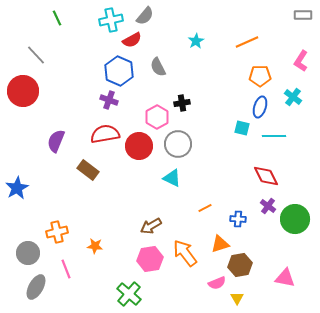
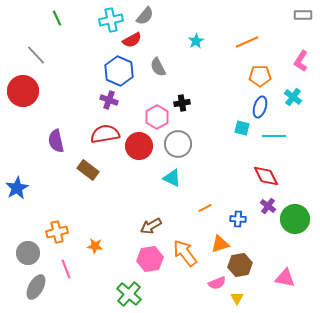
purple semicircle at (56, 141): rotated 35 degrees counterclockwise
